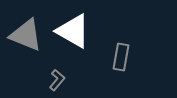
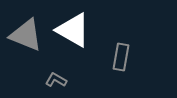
white triangle: moved 1 px up
gray L-shape: moved 1 px left; rotated 100 degrees counterclockwise
